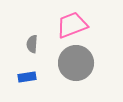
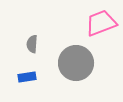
pink trapezoid: moved 29 px right, 2 px up
